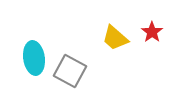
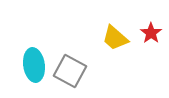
red star: moved 1 px left, 1 px down
cyan ellipse: moved 7 px down
